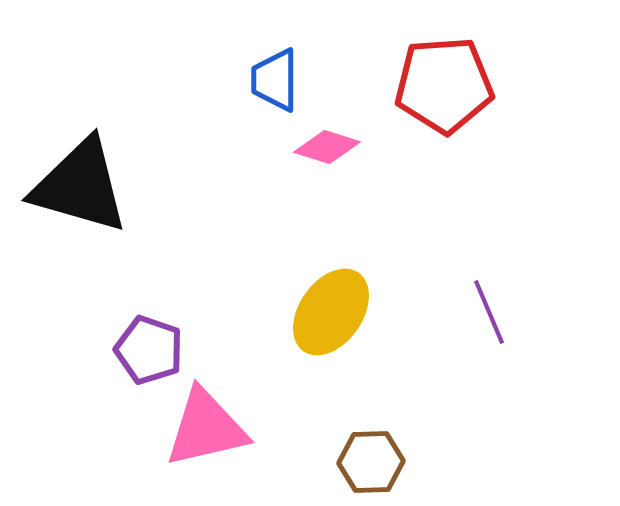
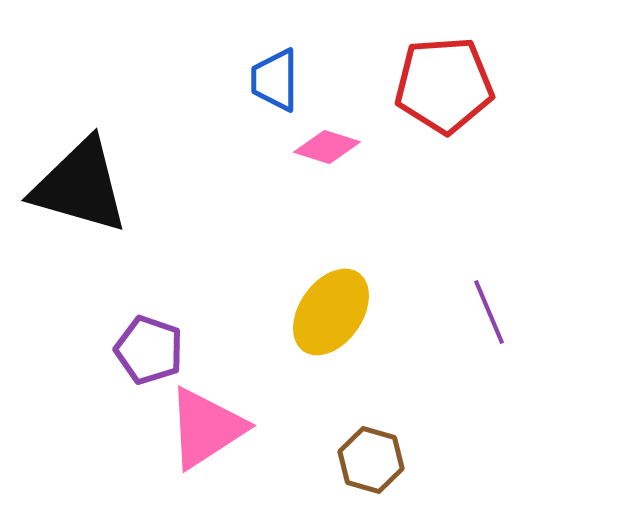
pink triangle: rotated 20 degrees counterclockwise
brown hexagon: moved 2 px up; rotated 18 degrees clockwise
